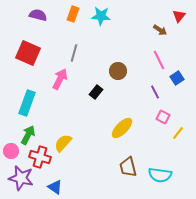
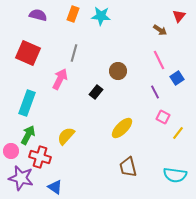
yellow semicircle: moved 3 px right, 7 px up
cyan semicircle: moved 15 px right
